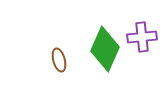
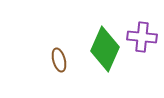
purple cross: rotated 12 degrees clockwise
